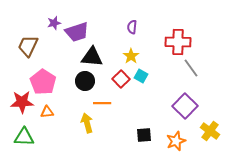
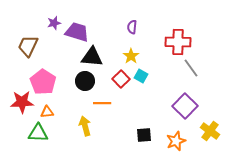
purple trapezoid: rotated 145 degrees counterclockwise
yellow arrow: moved 2 px left, 3 px down
green triangle: moved 14 px right, 4 px up
